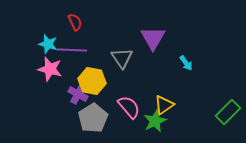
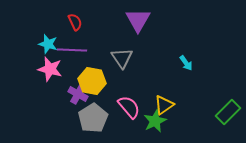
purple triangle: moved 15 px left, 18 px up
